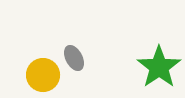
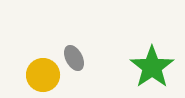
green star: moved 7 px left
